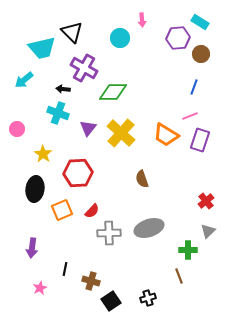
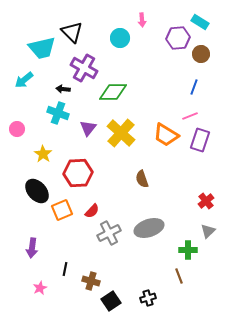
black ellipse: moved 2 px right, 2 px down; rotated 50 degrees counterclockwise
gray cross: rotated 25 degrees counterclockwise
